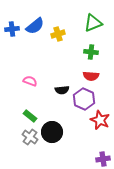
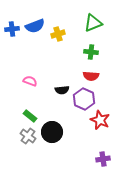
blue semicircle: rotated 18 degrees clockwise
gray cross: moved 2 px left, 1 px up
